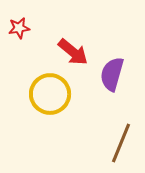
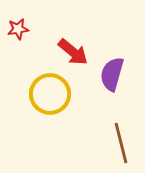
red star: moved 1 px left, 1 px down
brown line: rotated 36 degrees counterclockwise
